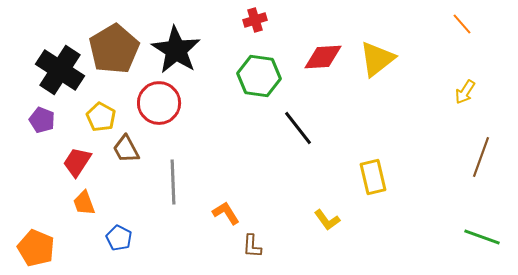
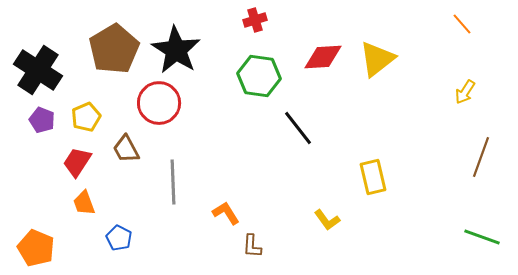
black cross: moved 22 px left
yellow pentagon: moved 15 px left; rotated 20 degrees clockwise
